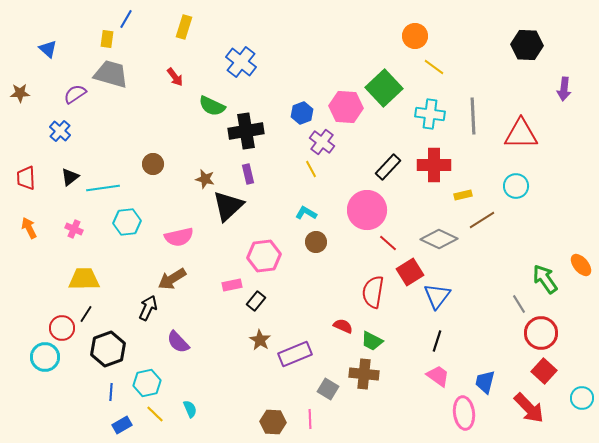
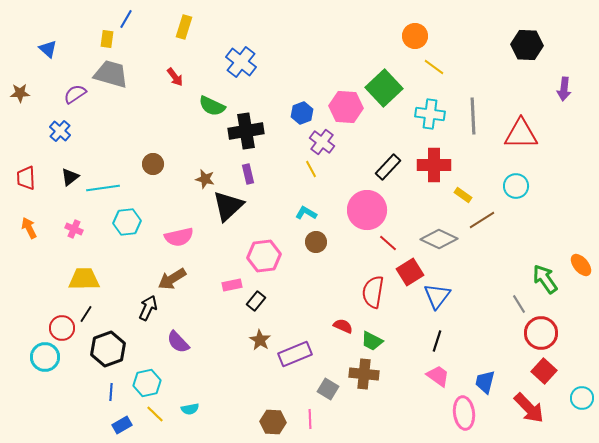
yellow rectangle at (463, 195): rotated 48 degrees clockwise
cyan semicircle at (190, 409): rotated 102 degrees clockwise
